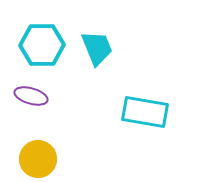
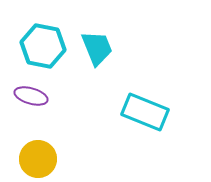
cyan hexagon: moved 1 px right, 1 px down; rotated 12 degrees clockwise
cyan rectangle: rotated 12 degrees clockwise
